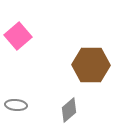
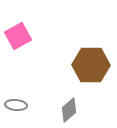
pink square: rotated 12 degrees clockwise
